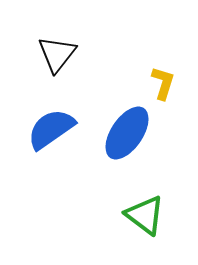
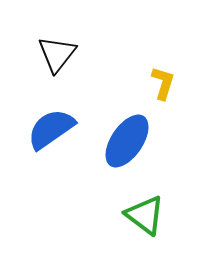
blue ellipse: moved 8 px down
